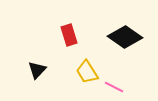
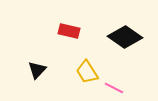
red rectangle: moved 4 px up; rotated 60 degrees counterclockwise
pink line: moved 1 px down
